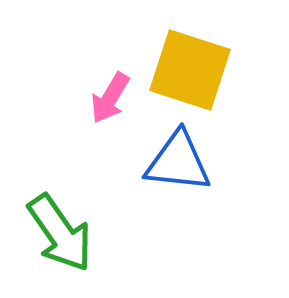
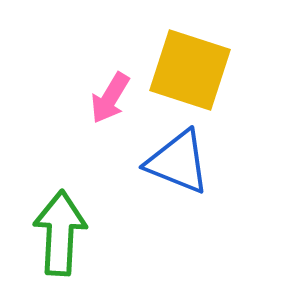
blue triangle: rotated 16 degrees clockwise
green arrow: rotated 142 degrees counterclockwise
